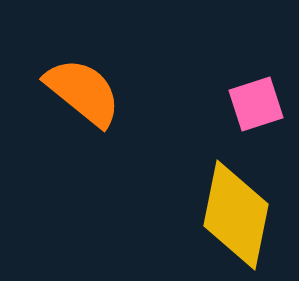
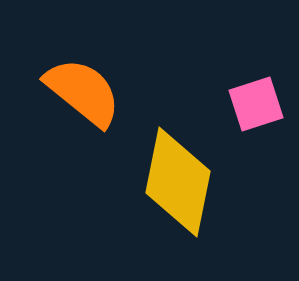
yellow diamond: moved 58 px left, 33 px up
